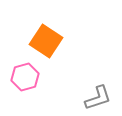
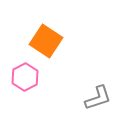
pink hexagon: rotated 12 degrees counterclockwise
